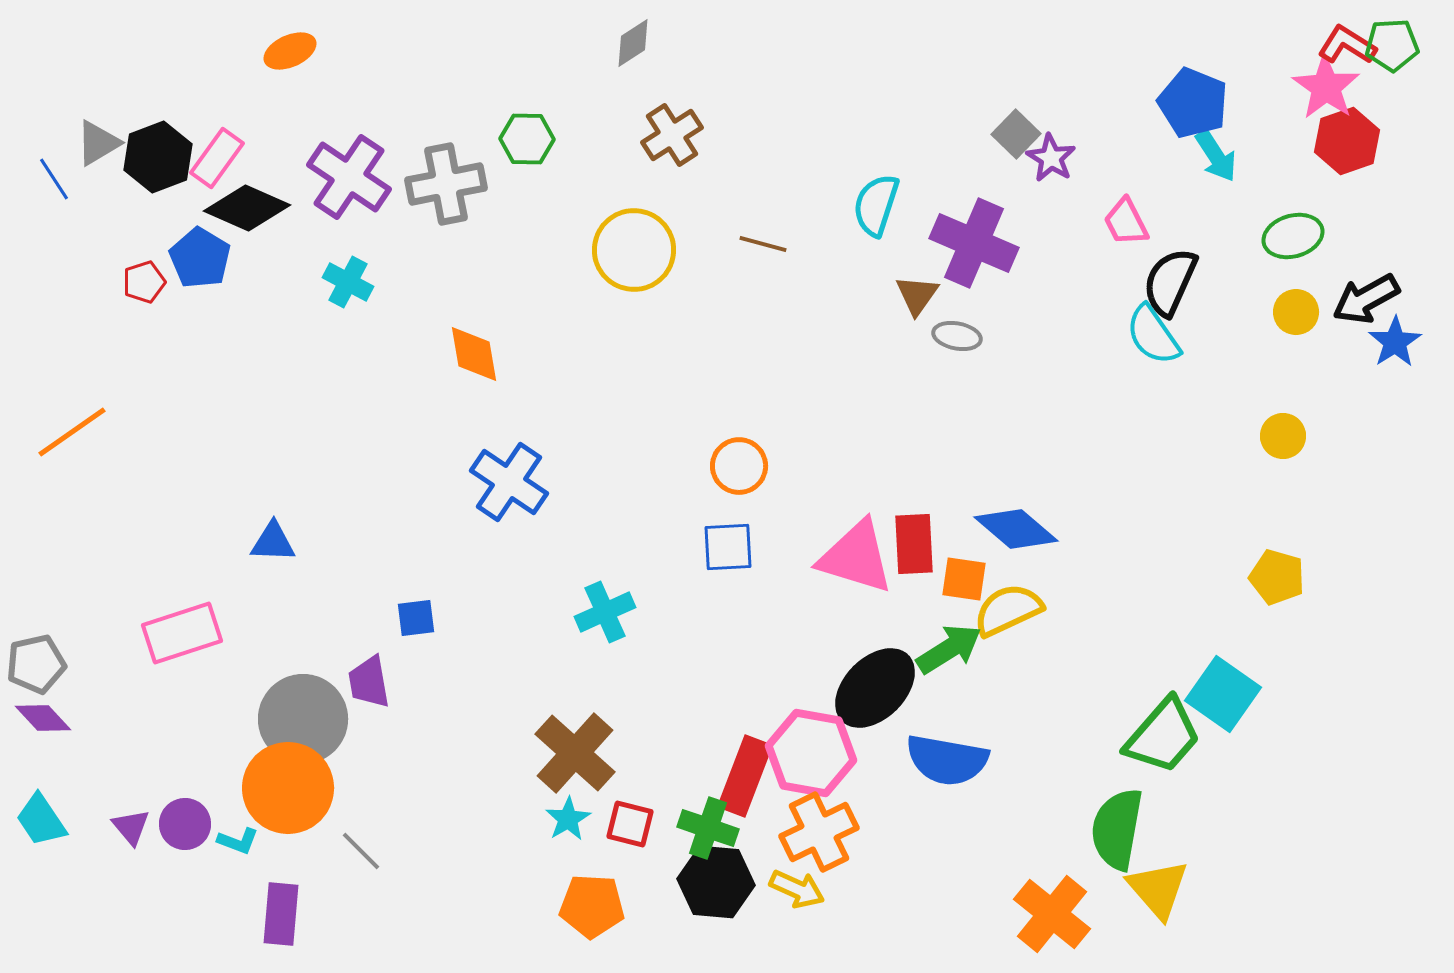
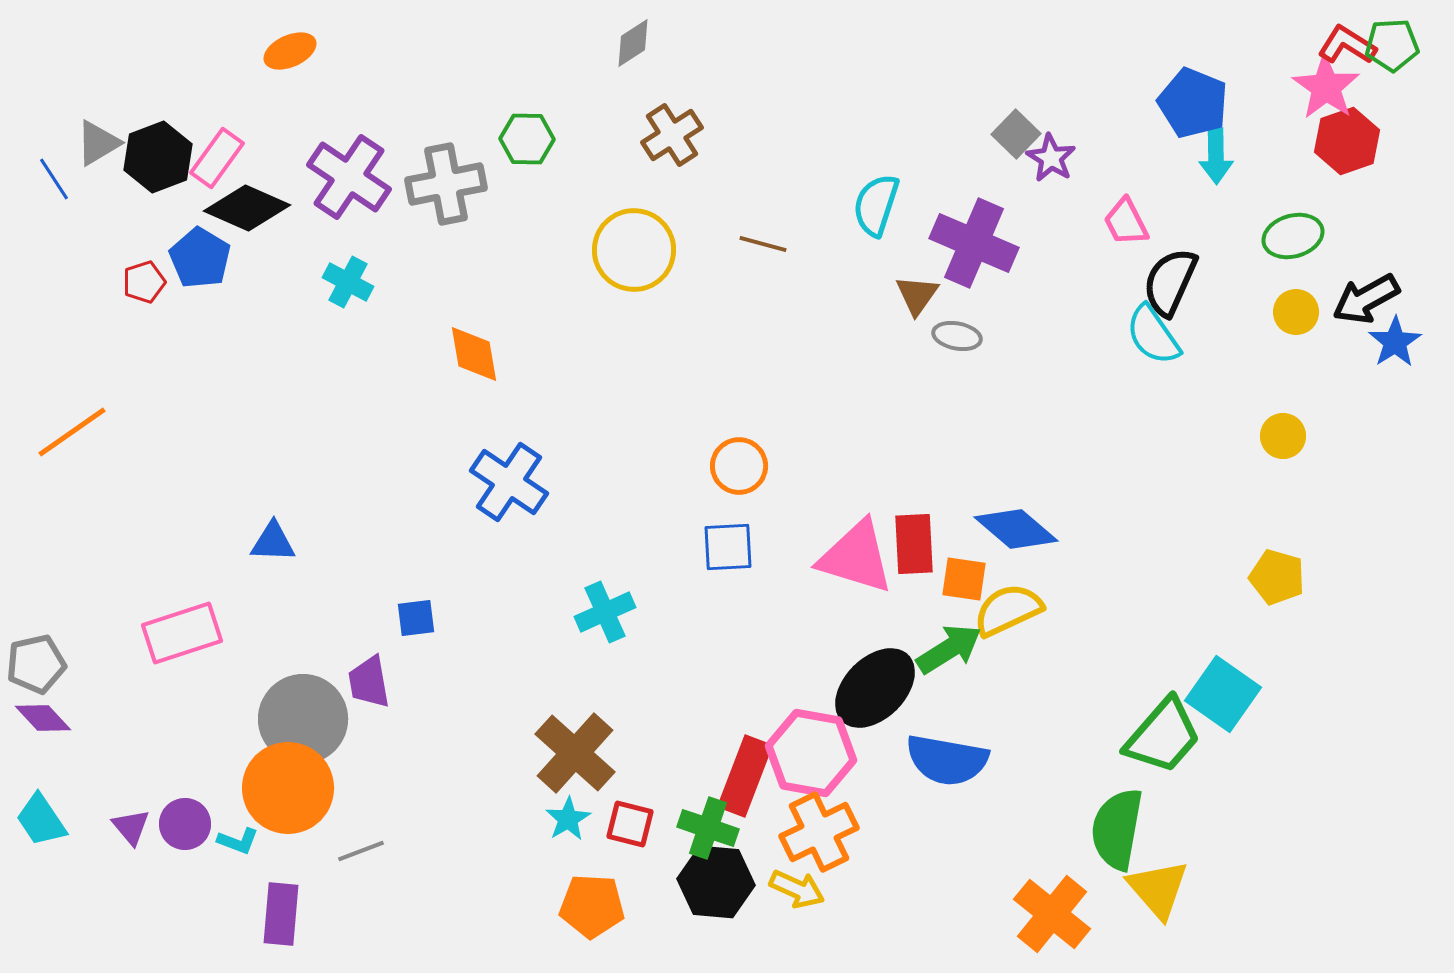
cyan arrow at (1216, 156): rotated 32 degrees clockwise
gray line at (361, 851): rotated 66 degrees counterclockwise
